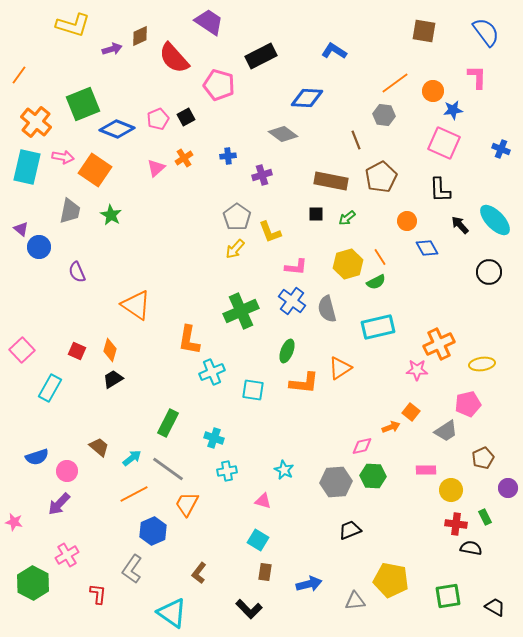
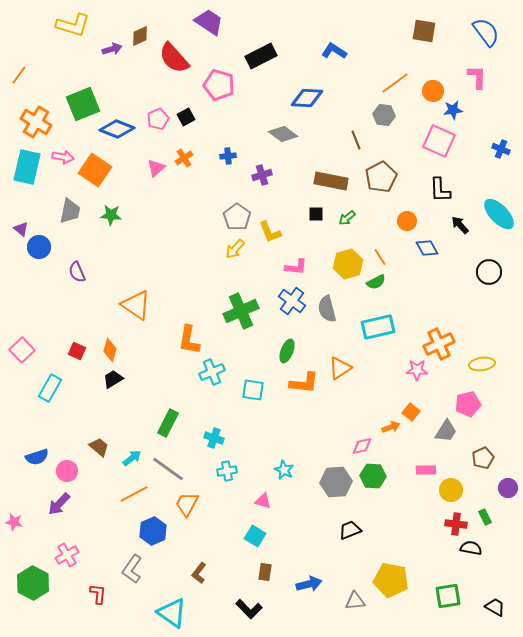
orange cross at (36, 122): rotated 8 degrees counterclockwise
pink square at (444, 143): moved 5 px left, 2 px up
green star at (111, 215): rotated 25 degrees counterclockwise
cyan ellipse at (495, 220): moved 4 px right, 6 px up
gray trapezoid at (446, 431): rotated 25 degrees counterclockwise
cyan square at (258, 540): moved 3 px left, 4 px up
